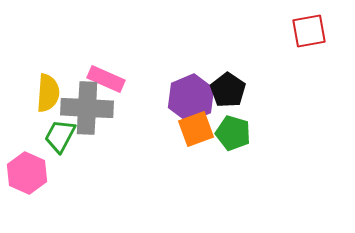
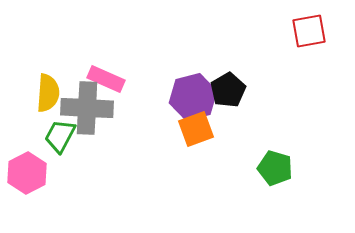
black pentagon: rotated 8 degrees clockwise
purple hexagon: moved 2 px right, 1 px up; rotated 9 degrees clockwise
green pentagon: moved 42 px right, 35 px down
pink hexagon: rotated 9 degrees clockwise
